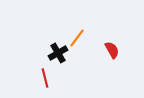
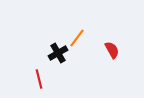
red line: moved 6 px left, 1 px down
